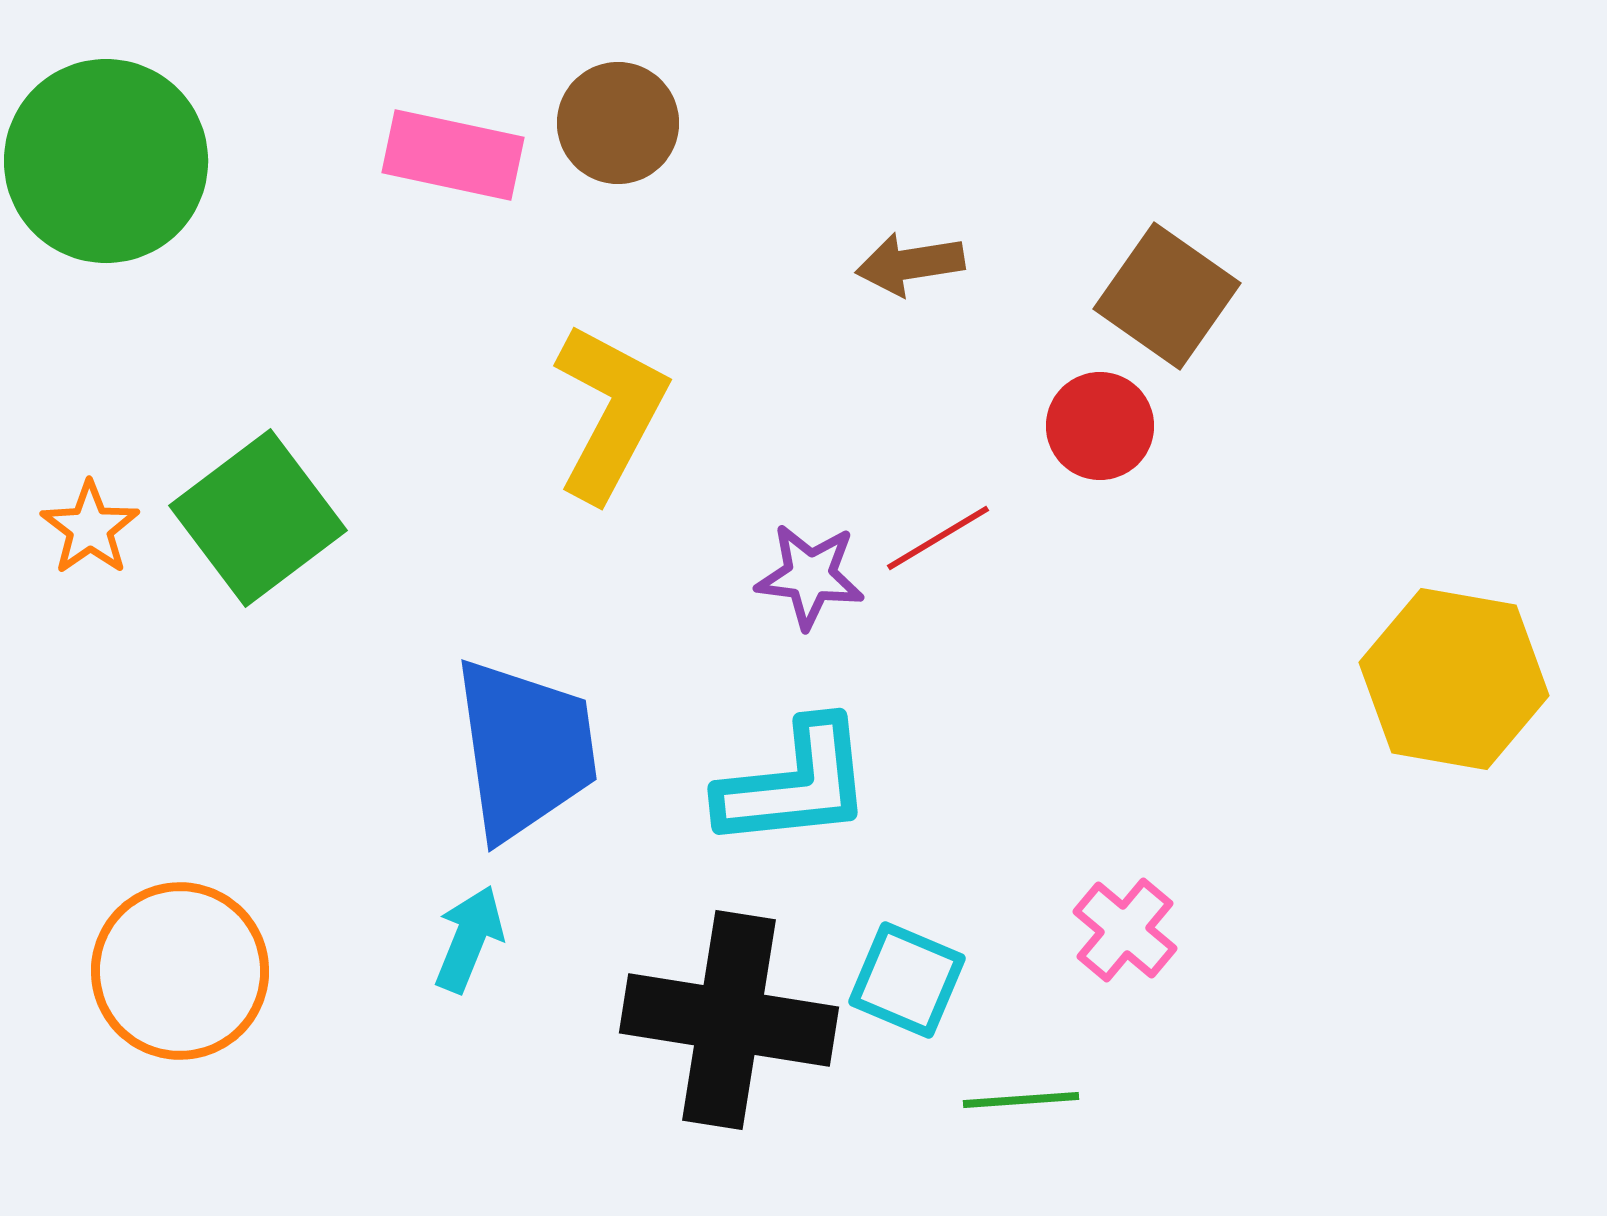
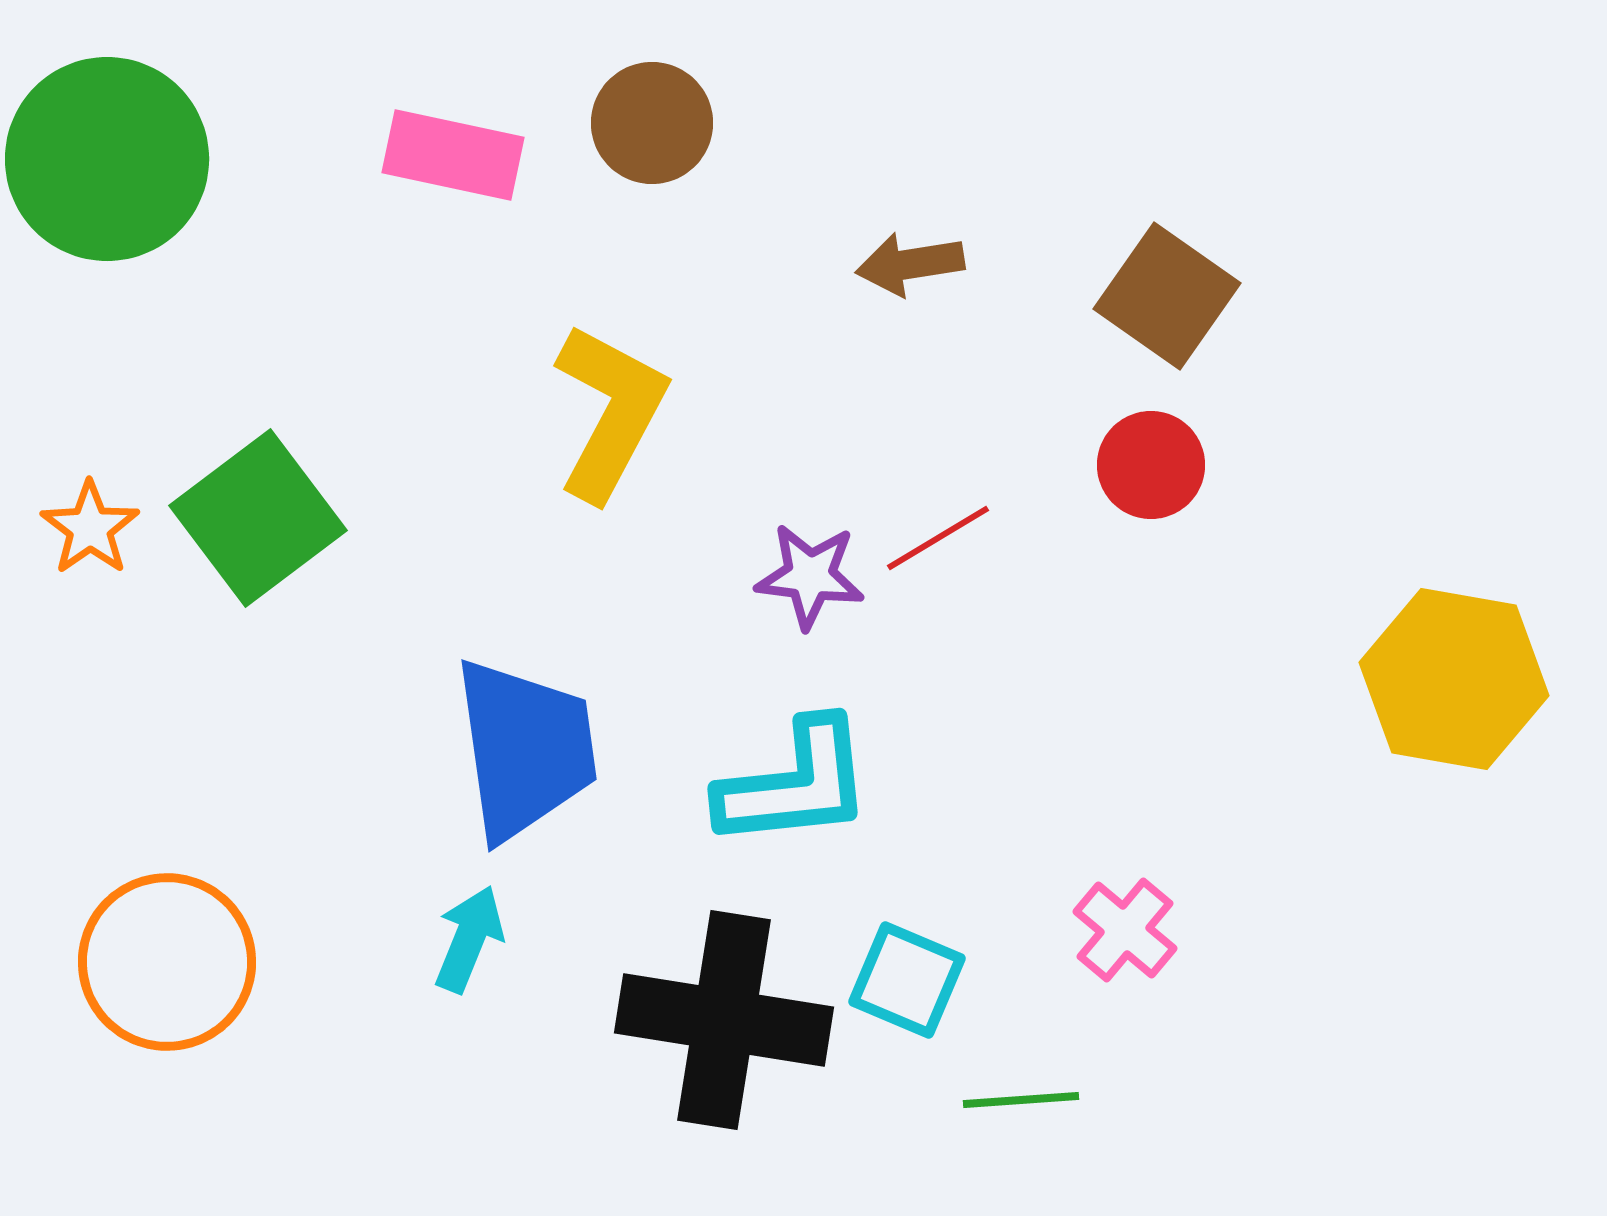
brown circle: moved 34 px right
green circle: moved 1 px right, 2 px up
red circle: moved 51 px right, 39 px down
orange circle: moved 13 px left, 9 px up
black cross: moved 5 px left
